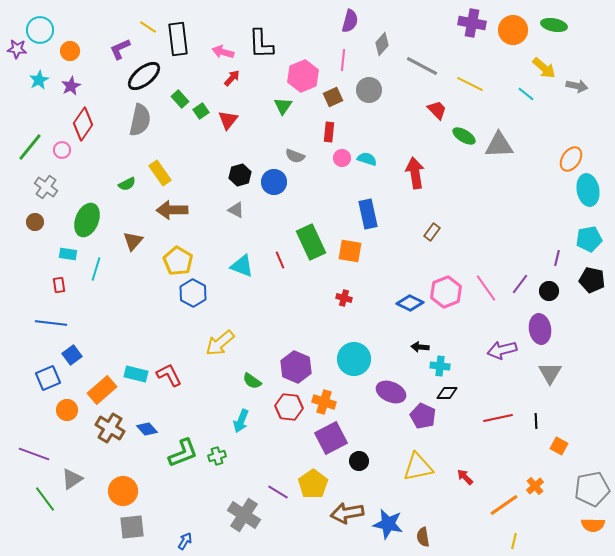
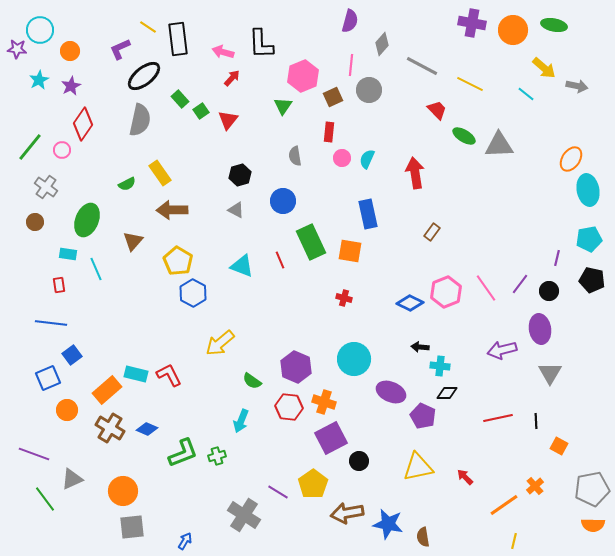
pink line at (343, 60): moved 8 px right, 5 px down
gray semicircle at (295, 156): rotated 60 degrees clockwise
cyan semicircle at (367, 159): rotated 84 degrees counterclockwise
blue circle at (274, 182): moved 9 px right, 19 px down
cyan line at (96, 269): rotated 40 degrees counterclockwise
orange rectangle at (102, 390): moved 5 px right
blue diamond at (147, 429): rotated 25 degrees counterclockwise
gray triangle at (72, 479): rotated 10 degrees clockwise
